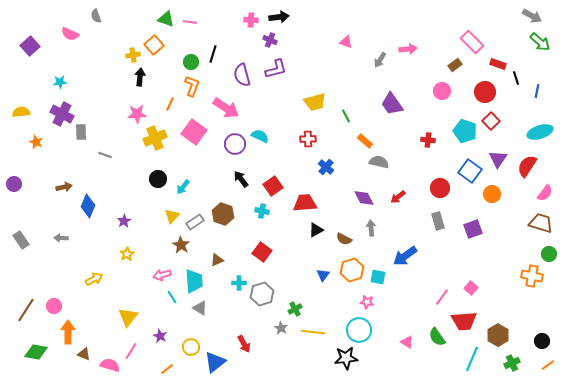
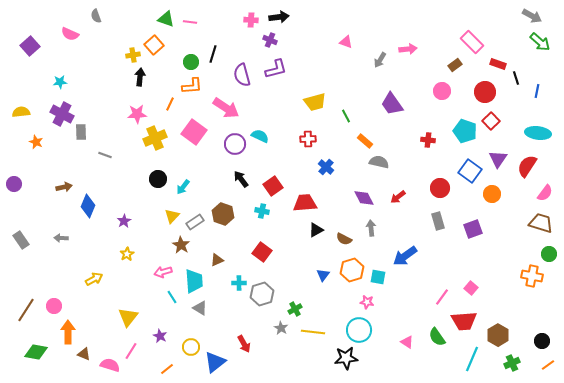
orange L-shape at (192, 86): rotated 65 degrees clockwise
cyan ellipse at (540, 132): moved 2 px left, 1 px down; rotated 25 degrees clockwise
pink arrow at (162, 275): moved 1 px right, 3 px up
